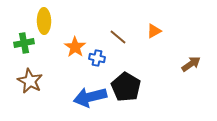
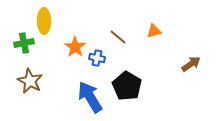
orange triangle: rotated 14 degrees clockwise
black pentagon: moved 1 px right, 1 px up
blue arrow: rotated 72 degrees clockwise
